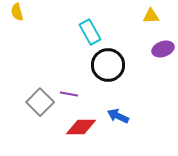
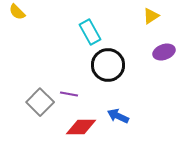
yellow semicircle: rotated 30 degrees counterclockwise
yellow triangle: rotated 30 degrees counterclockwise
purple ellipse: moved 1 px right, 3 px down
